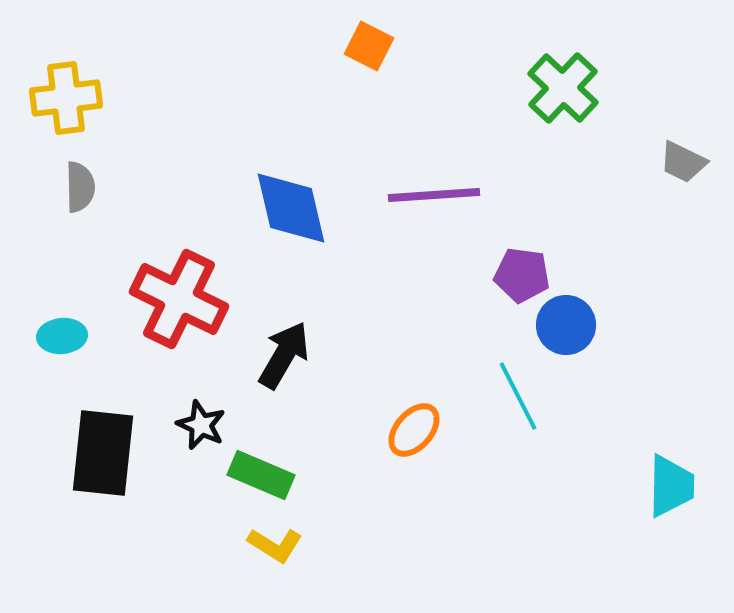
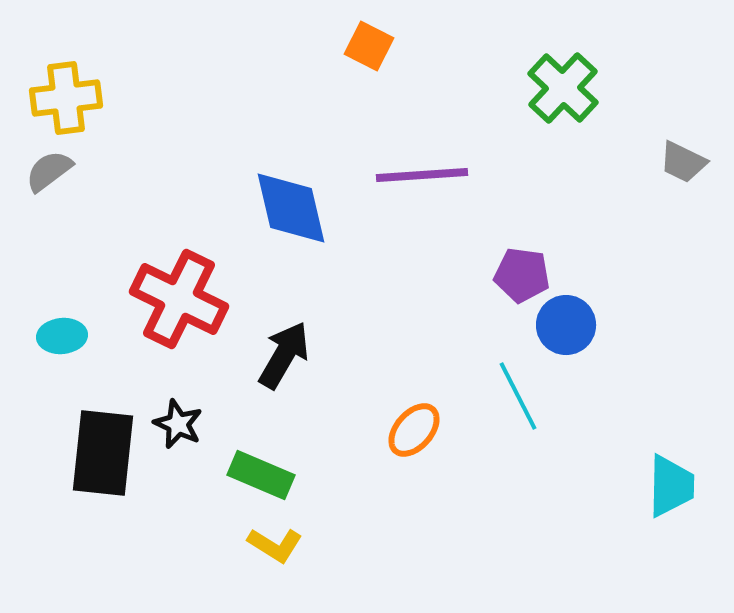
gray semicircle: moved 31 px left, 16 px up; rotated 126 degrees counterclockwise
purple line: moved 12 px left, 20 px up
black star: moved 23 px left, 1 px up
